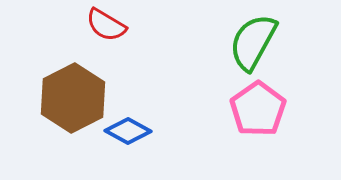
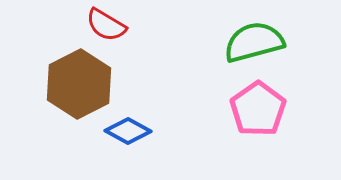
green semicircle: moved 1 px right; rotated 46 degrees clockwise
brown hexagon: moved 6 px right, 14 px up
